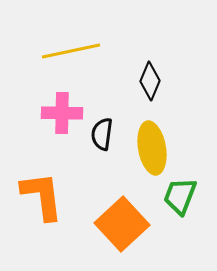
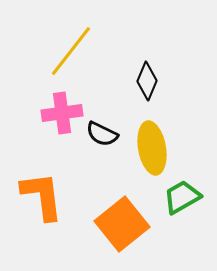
yellow line: rotated 40 degrees counterclockwise
black diamond: moved 3 px left
pink cross: rotated 9 degrees counterclockwise
black semicircle: rotated 72 degrees counterclockwise
green trapezoid: moved 2 px right, 1 px down; rotated 39 degrees clockwise
orange square: rotated 4 degrees clockwise
